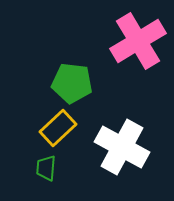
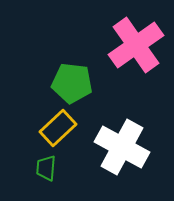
pink cross: moved 2 px left, 4 px down; rotated 4 degrees counterclockwise
